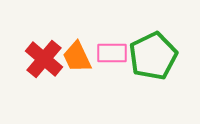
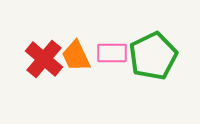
orange trapezoid: moved 1 px left, 1 px up
